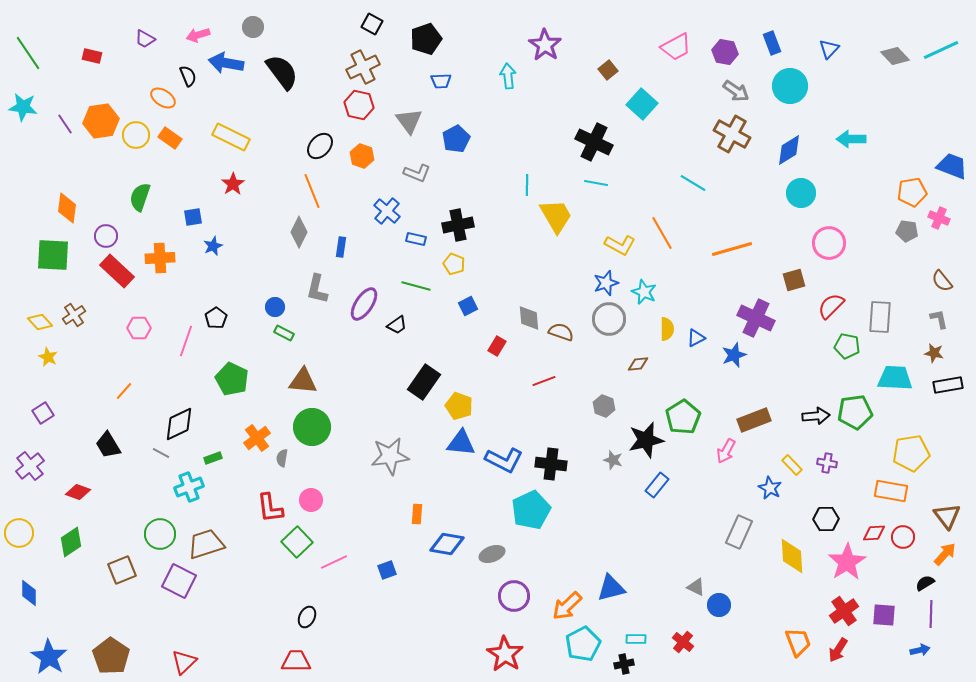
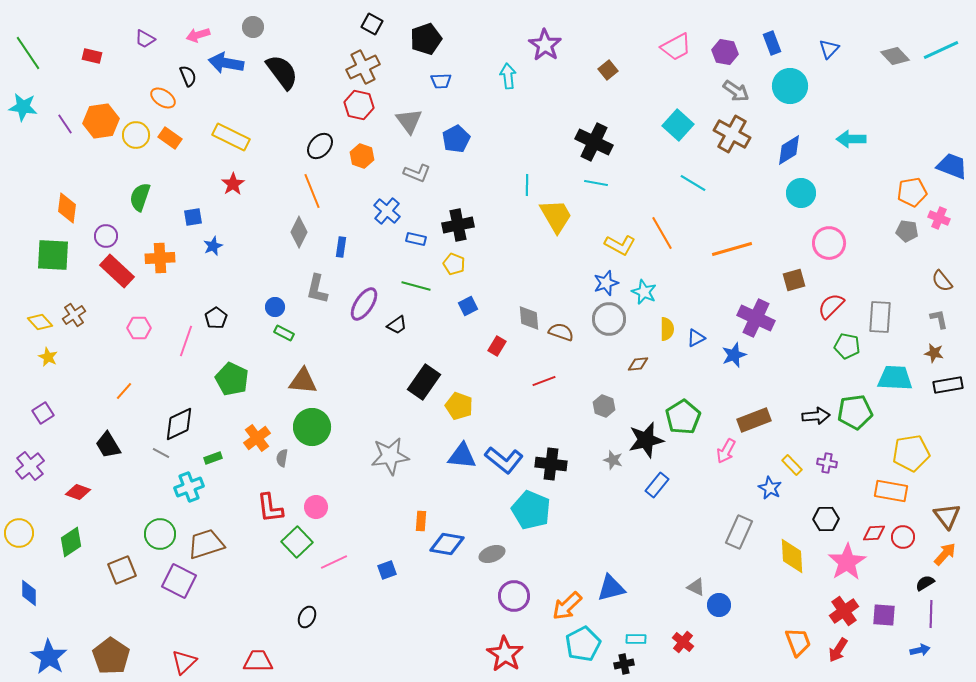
cyan square at (642, 104): moved 36 px right, 21 px down
blue triangle at (461, 443): moved 1 px right, 13 px down
blue L-shape at (504, 460): rotated 12 degrees clockwise
pink circle at (311, 500): moved 5 px right, 7 px down
cyan pentagon at (531, 510): rotated 24 degrees counterclockwise
orange rectangle at (417, 514): moved 4 px right, 7 px down
red trapezoid at (296, 661): moved 38 px left
